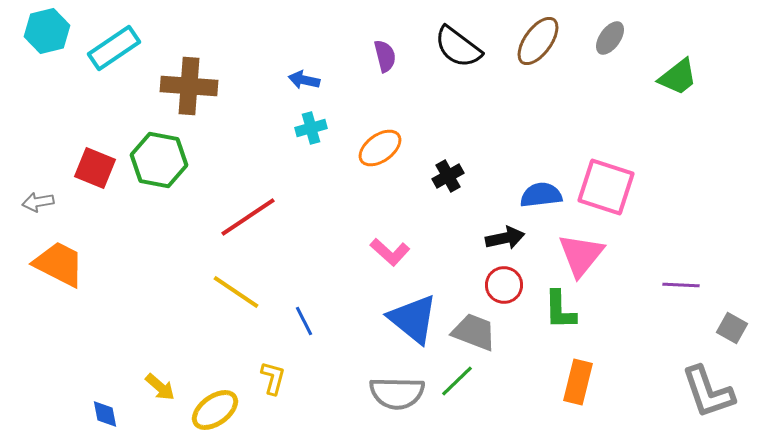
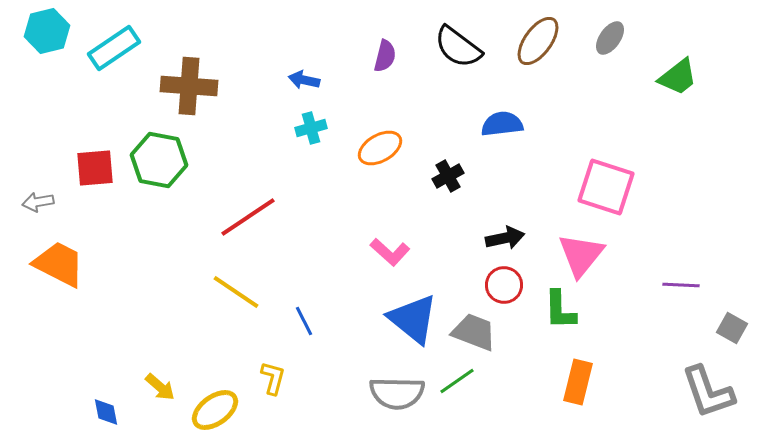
purple semicircle: rotated 28 degrees clockwise
orange ellipse: rotated 6 degrees clockwise
red square: rotated 27 degrees counterclockwise
blue semicircle: moved 39 px left, 71 px up
green line: rotated 9 degrees clockwise
blue diamond: moved 1 px right, 2 px up
